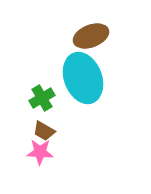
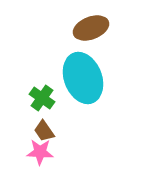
brown ellipse: moved 8 px up
green cross: rotated 25 degrees counterclockwise
brown trapezoid: rotated 25 degrees clockwise
